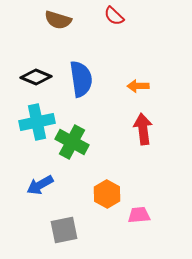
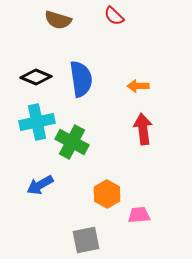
gray square: moved 22 px right, 10 px down
